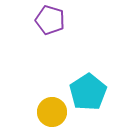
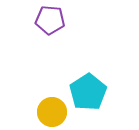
purple pentagon: rotated 12 degrees counterclockwise
